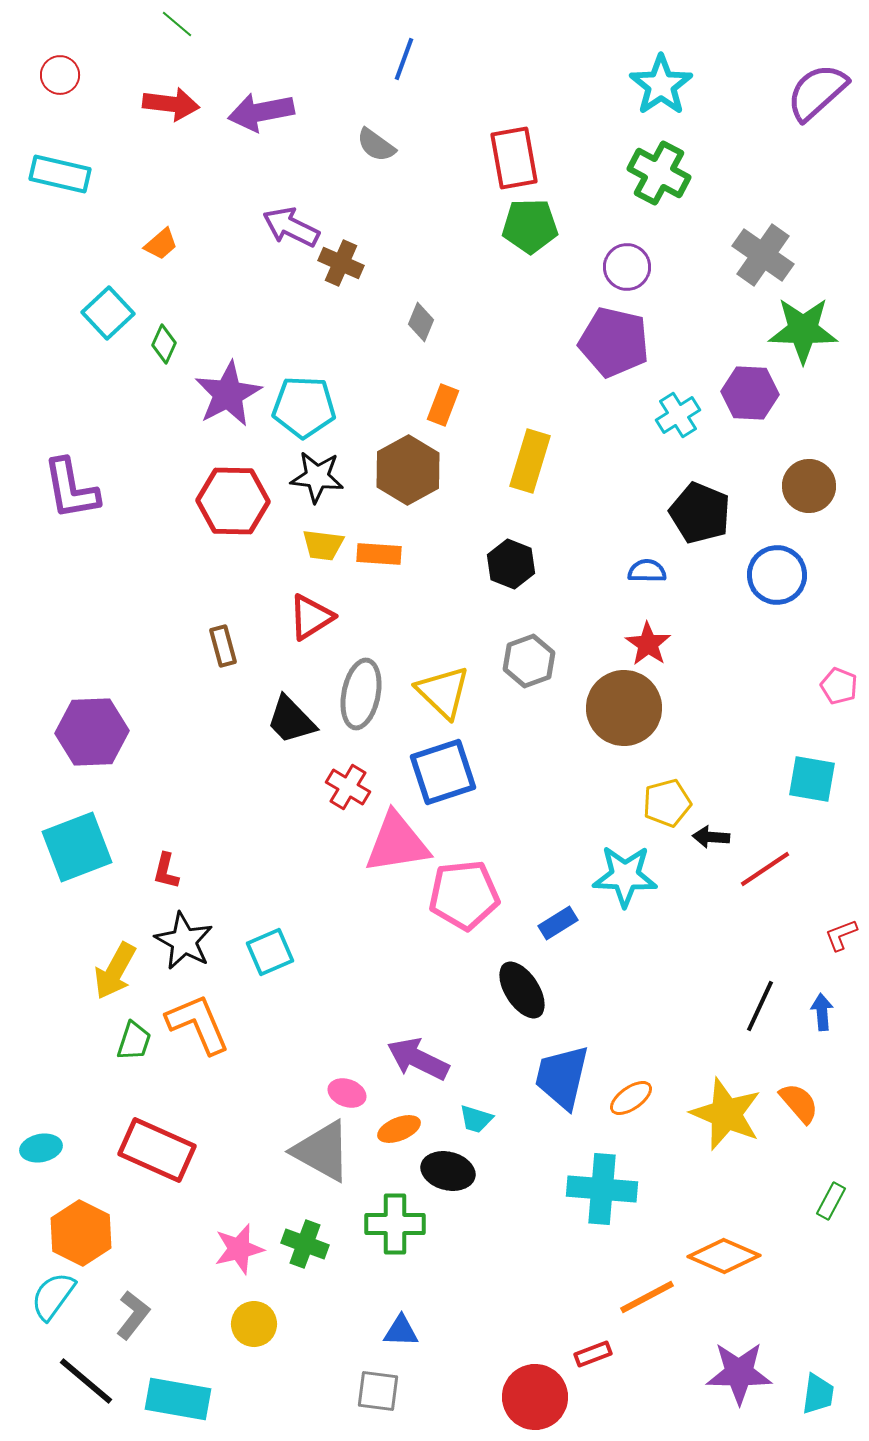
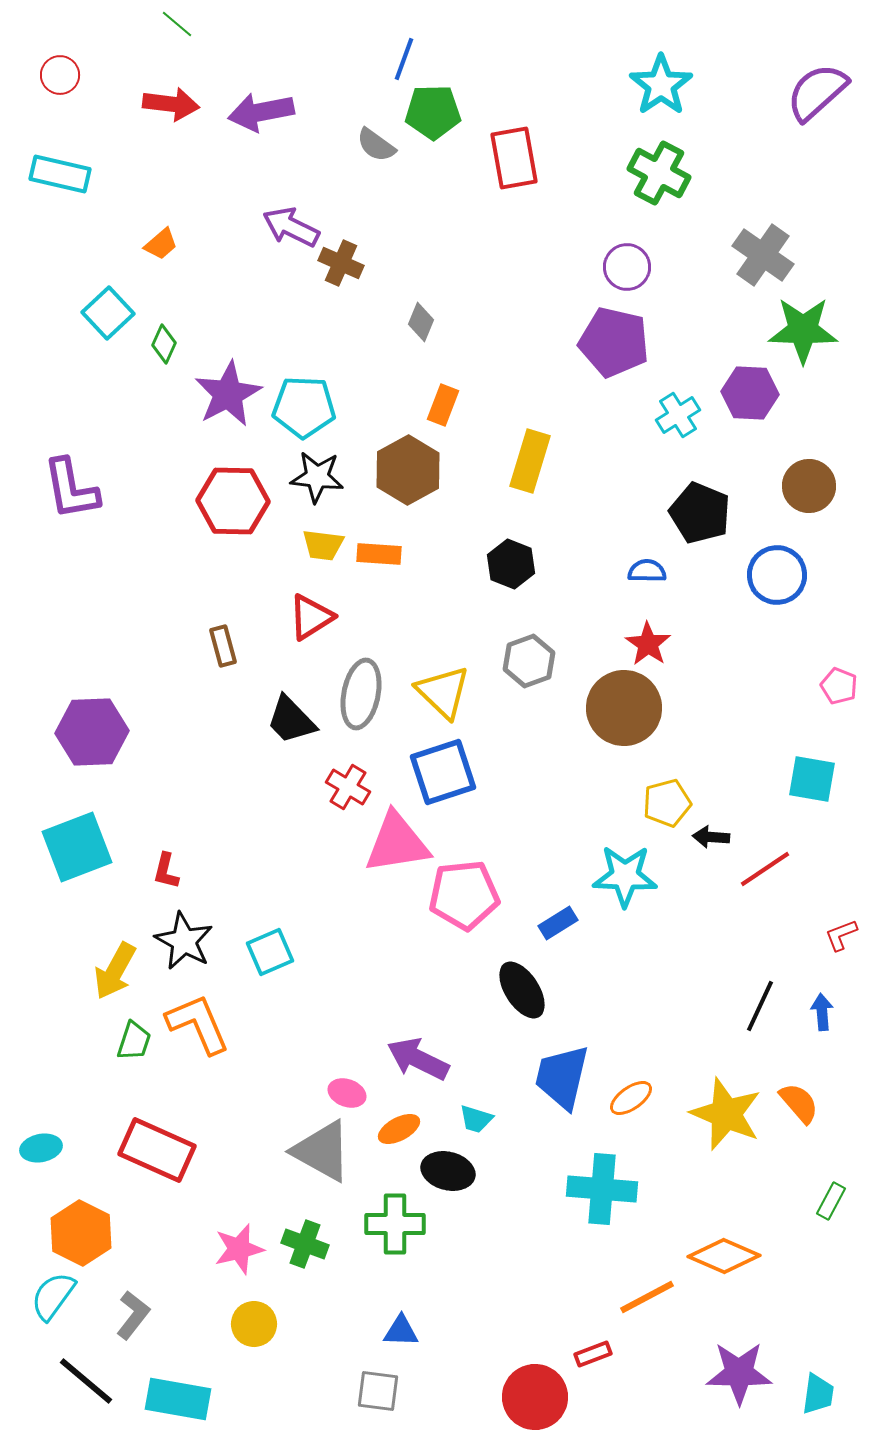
green pentagon at (530, 226): moved 97 px left, 114 px up
orange ellipse at (399, 1129): rotated 6 degrees counterclockwise
